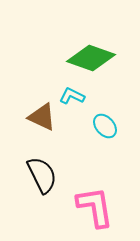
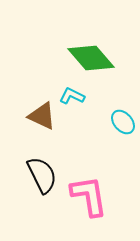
green diamond: rotated 30 degrees clockwise
brown triangle: moved 1 px up
cyan ellipse: moved 18 px right, 4 px up
pink L-shape: moved 6 px left, 11 px up
